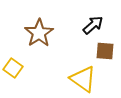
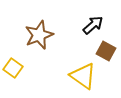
brown star: moved 2 px down; rotated 12 degrees clockwise
brown square: moved 1 px right; rotated 24 degrees clockwise
yellow triangle: moved 3 px up
